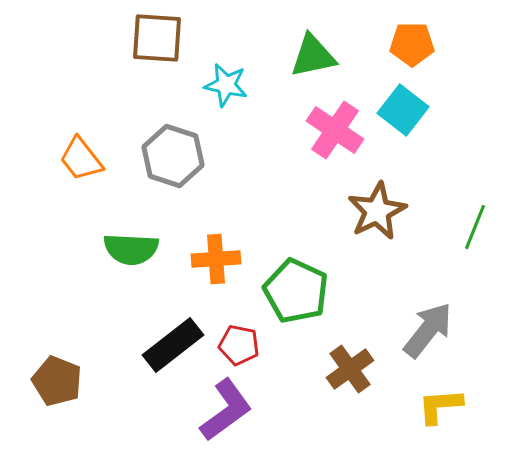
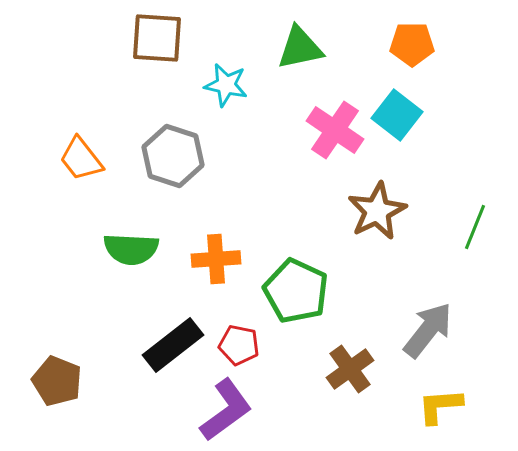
green triangle: moved 13 px left, 8 px up
cyan square: moved 6 px left, 5 px down
